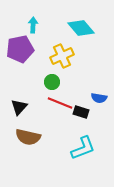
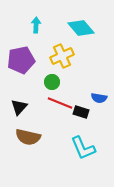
cyan arrow: moved 3 px right
purple pentagon: moved 1 px right, 11 px down
cyan L-shape: rotated 88 degrees clockwise
